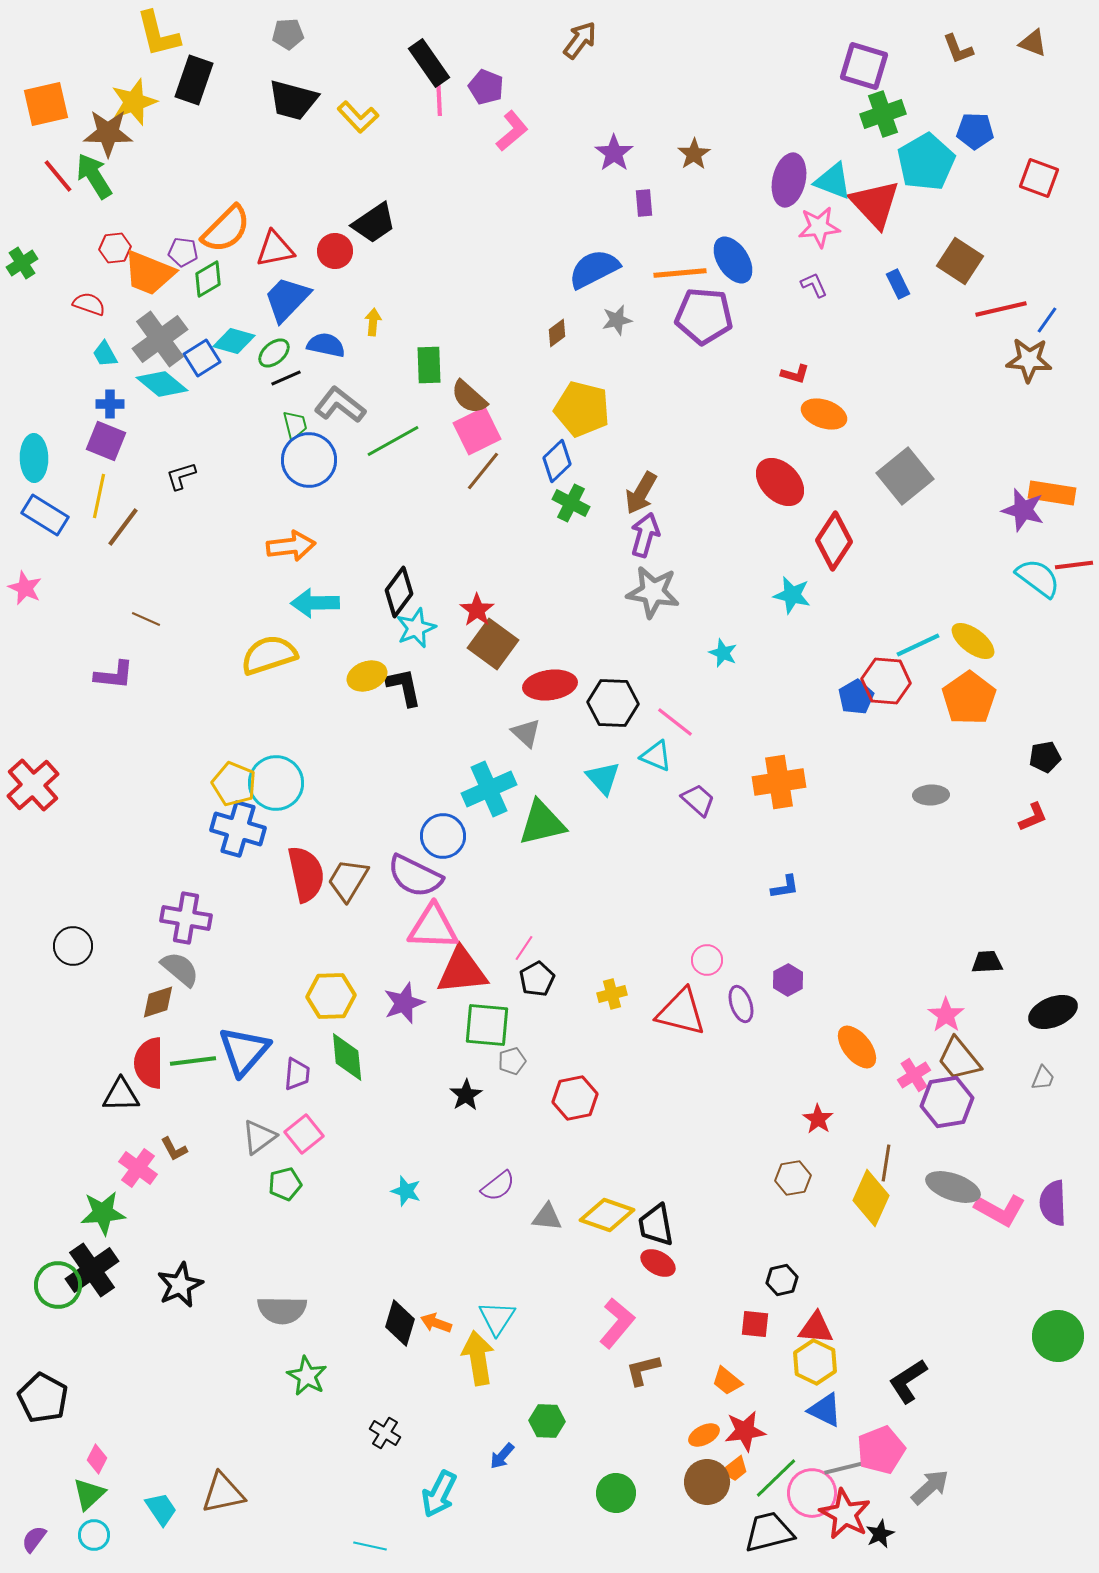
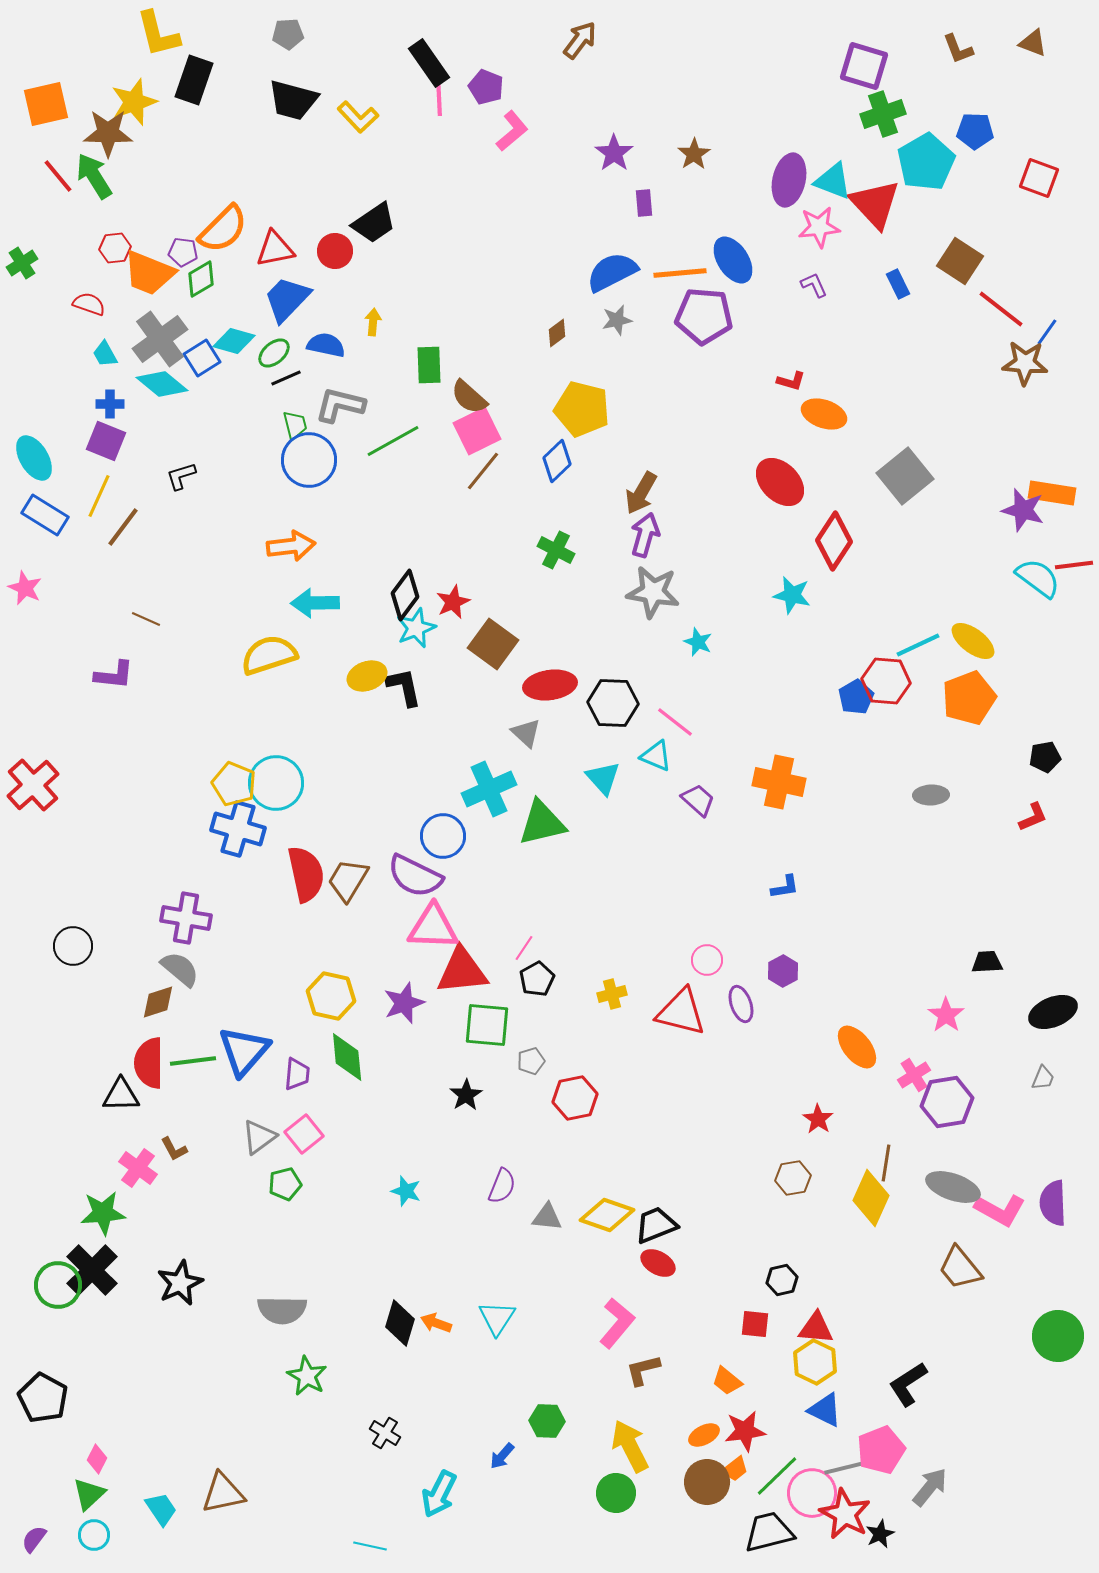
orange semicircle at (226, 229): moved 3 px left
blue semicircle at (594, 269): moved 18 px right, 3 px down
green diamond at (208, 279): moved 7 px left
red line at (1001, 309): rotated 51 degrees clockwise
blue line at (1047, 320): moved 12 px down
brown star at (1029, 360): moved 4 px left, 3 px down
red L-shape at (795, 374): moved 4 px left, 7 px down
gray L-shape at (340, 405): rotated 24 degrees counterclockwise
cyan ellipse at (34, 458): rotated 30 degrees counterclockwise
yellow line at (99, 496): rotated 12 degrees clockwise
green cross at (571, 503): moved 15 px left, 47 px down
black diamond at (399, 592): moved 6 px right, 3 px down
red star at (477, 610): moved 24 px left, 8 px up; rotated 12 degrees clockwise
cyan star at (723, 653): moved 25 px left, 11 px up
orange pentagon at (969, 698): rotated 14 degrees clockwise
orange cross at (779, 782): rotated 21 degrees clockwise
purple hexagon at (788, 980): moved 5 px left, 9 px up
yellow hexagon at (331, 996): rotated 15 degrees clockwise
brown trapezoid at (959, 1059): moved 1 px right, 209 px down
gray pentagon at (512, 1061): moved 19 px right
purple semicircle at (498, 1186): moved 4 px right; rotated 30 degrees counterclockwise
black trapezoid at (656, 1225): rotated 78 degrees clockwise
black cross at (92, 1270): rotated 10 degrees counterclockwise
black star at (180, 1285): moved 2 px up
yellow arrow at (478, 1358): moved 152 px right, 88 px down; rotated 18 degrees counterclockwise
black L-shape at (908, 1381): moved 3 px down
green line at (776, 1478): moved 1 px right, 2 px up
gray arrow at (930, 1487): rotated 9 degrees counterclockwise
